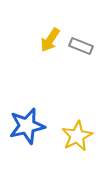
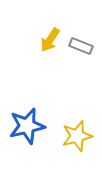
yellow star: rotated 12 degrees clockwise
